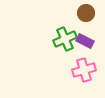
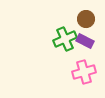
brown circle: moved 6 px down
pink cross: moved 2 px down
